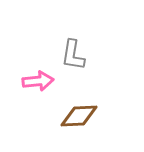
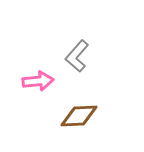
gray L-shape: moved 4 px right, 1 px down; rotated 32 degrees clockwise
